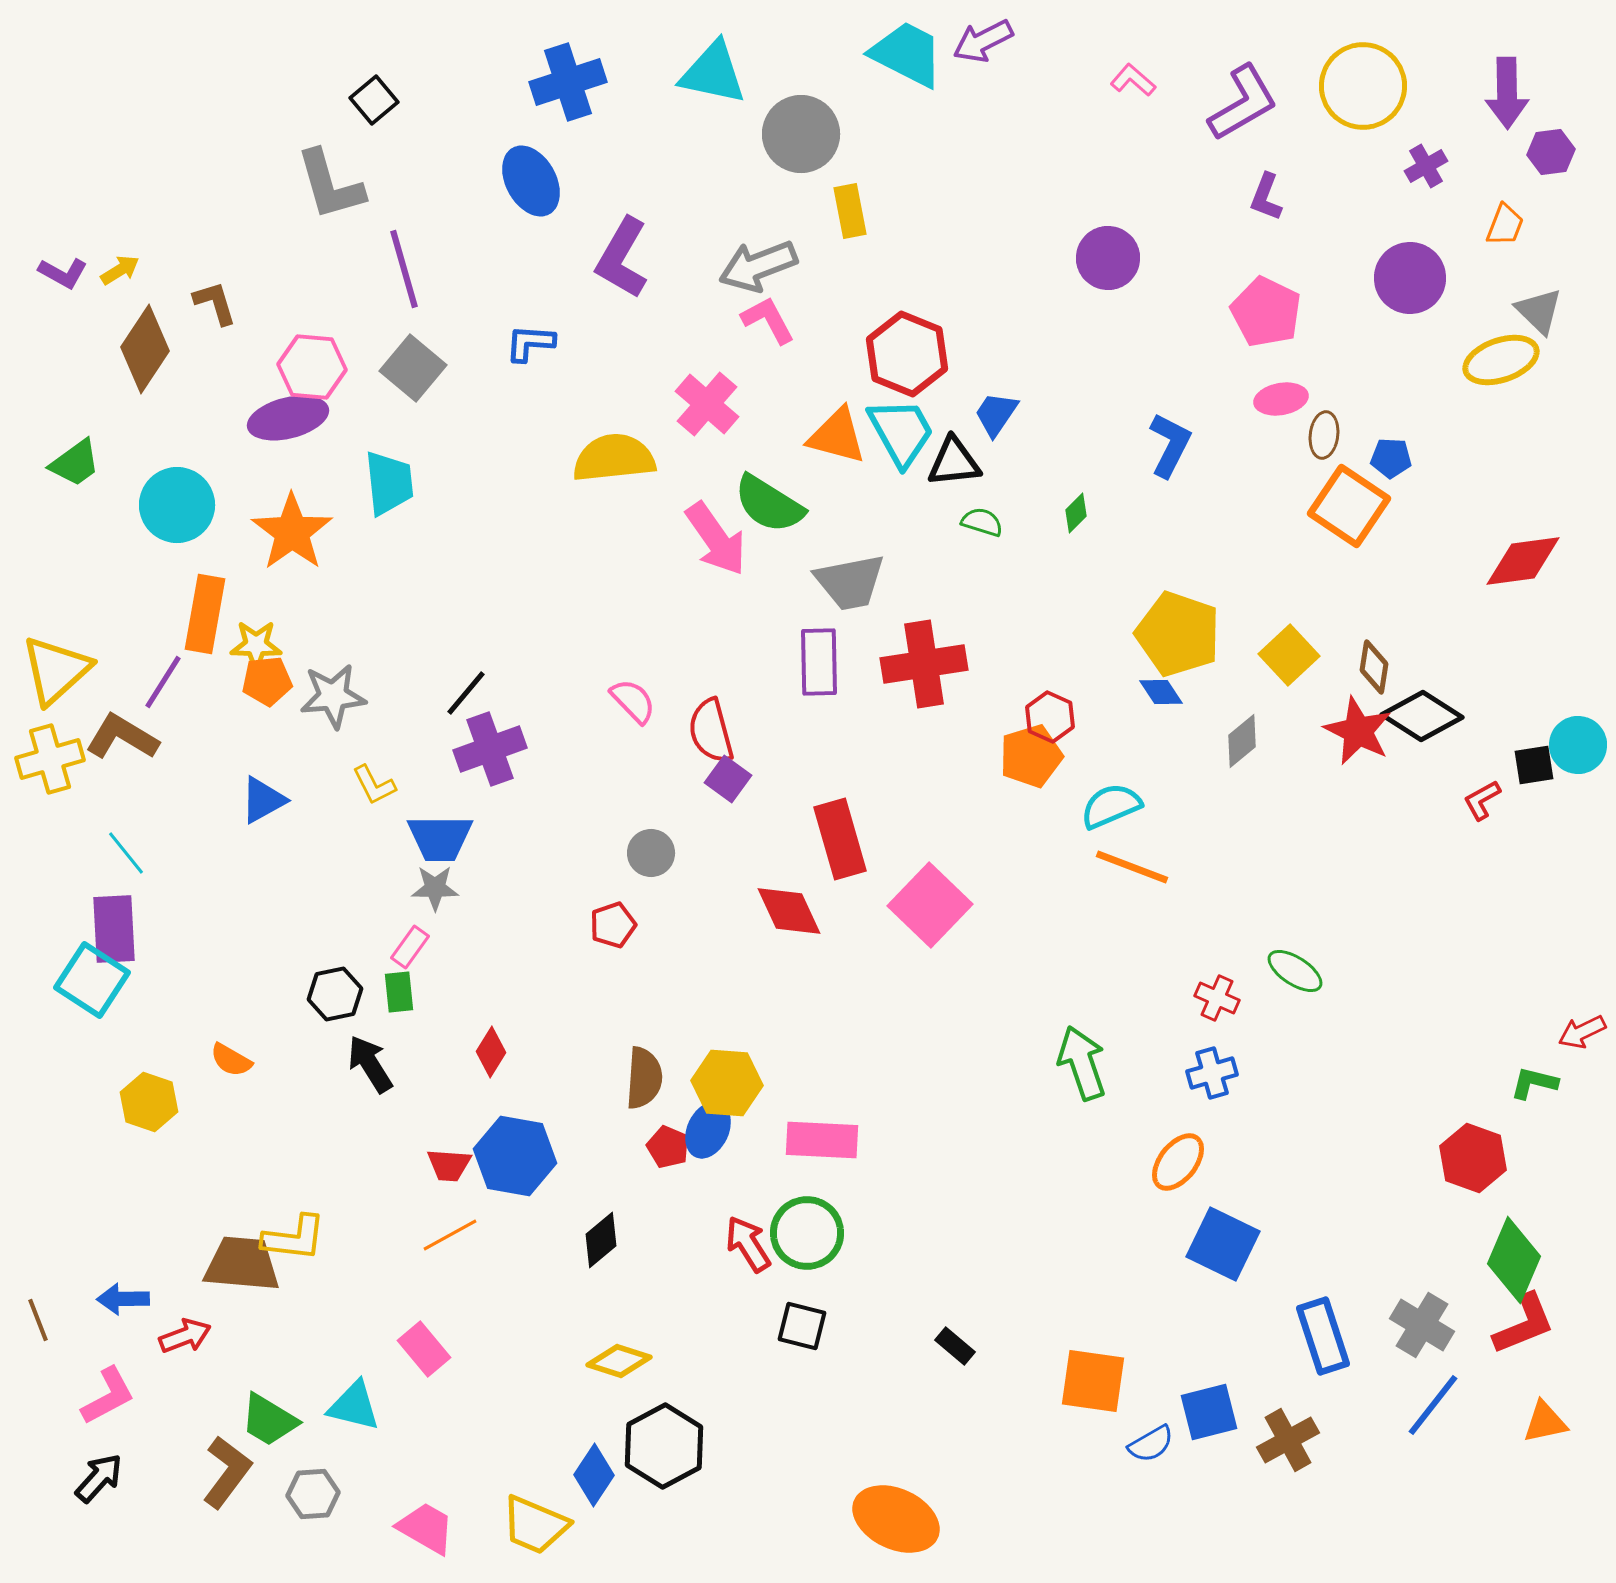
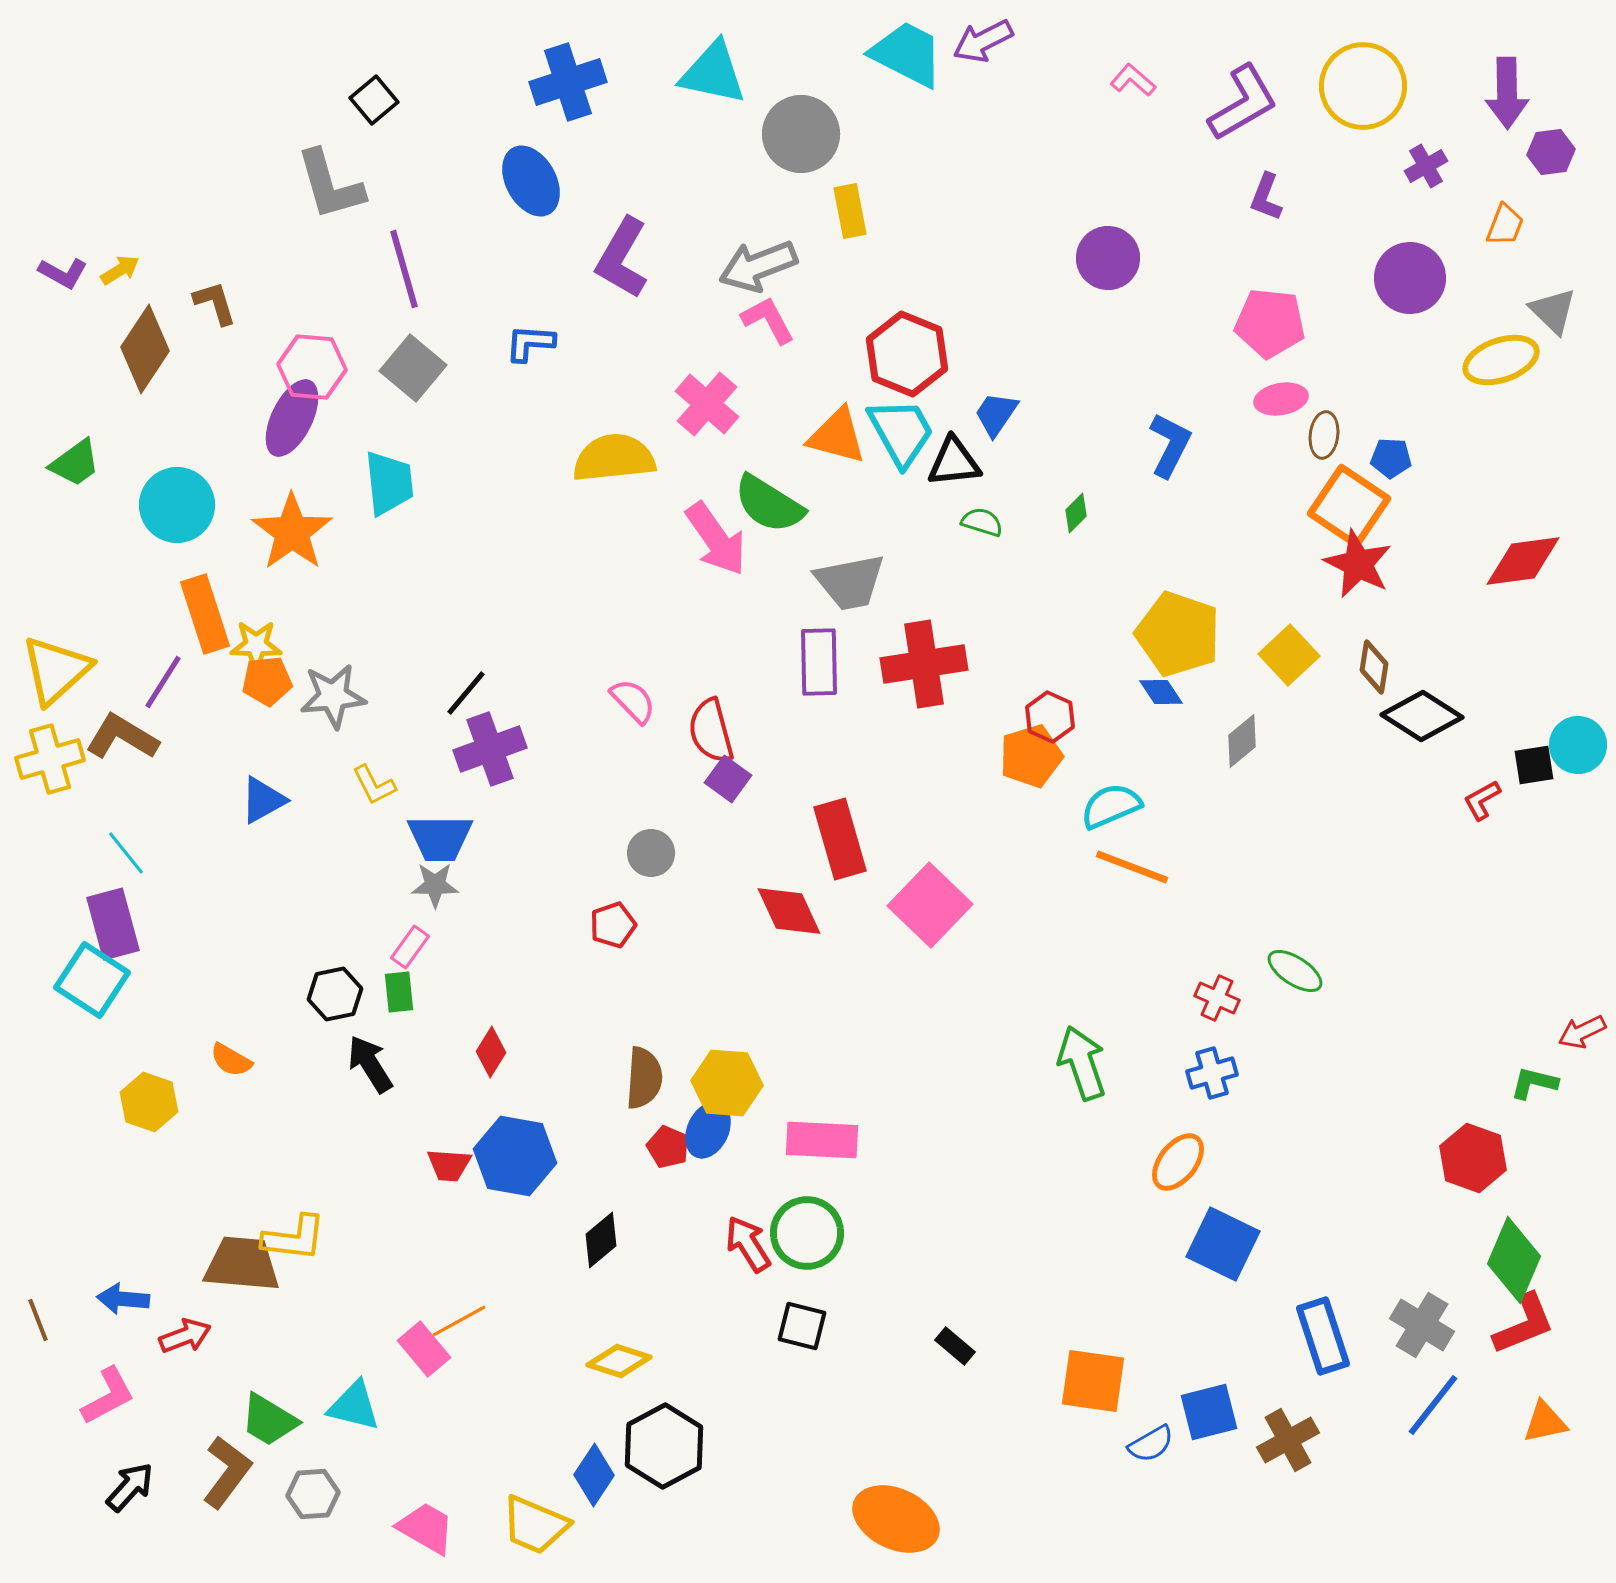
gray triangle at (1539, 311): moved 14 px right
pink pentagon at (1266, 312): moved 4 px right, 11 px down; rotated 20 degrees counterclockwise
purple ellipse at (288, 418): moved 4 px right; rotated 50 degrees counterclockwise
orange rectangle at (205, 614): rotated 28 degrees counterclockwise
red star at (1358, 731): moved 167 px up
gray star at (435, 888): moved 3 px up
purple rectangle at (114, 929): moved 1 px left, 5 px up; rotated 12 degrees counterclockwise
orange line at (450, 1235): moved 9 px right, 86 px down
blue arrow at (123, 1299): rotated 6 degrees clockwise
black arrow at (99, 1478): moved 31 px right, 9 px down
